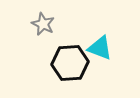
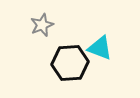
gray star: moved 1 px left, 1 px down; rotated 25 degrees clockwise
